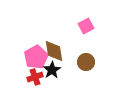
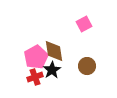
pink square: moved 2 px left, 2 px up
brown circle: moved 1 px right, 4 px down
